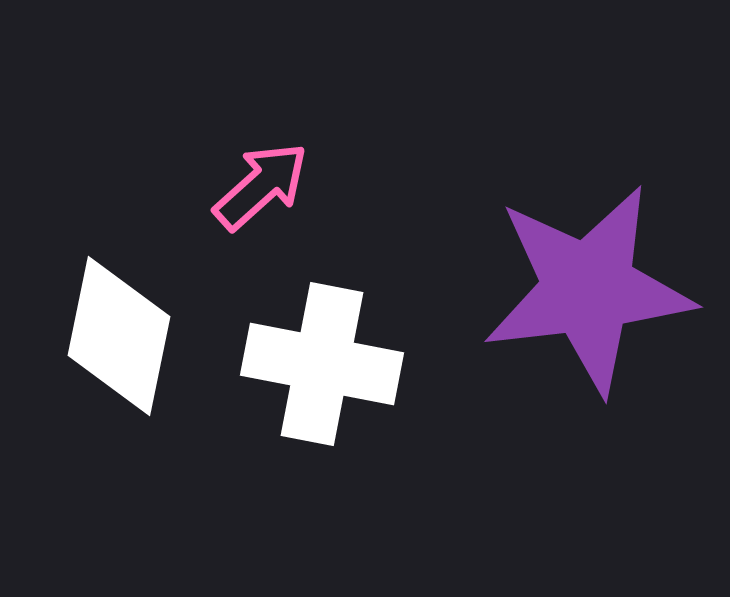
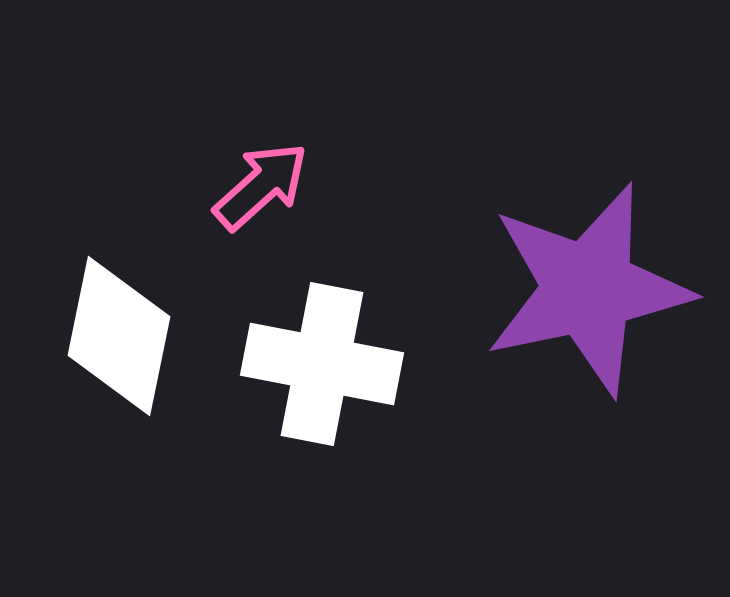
purple star: rotated 5 degrees counterclockwise
